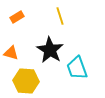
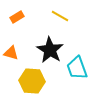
yellow line: rotated 42 degrees counterclockwise
yellow hexagon: moved 6 px right
